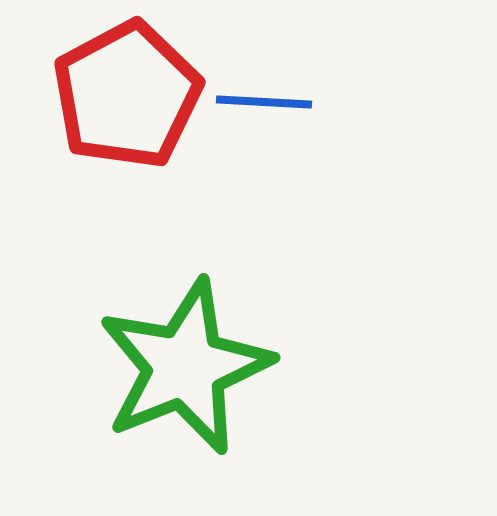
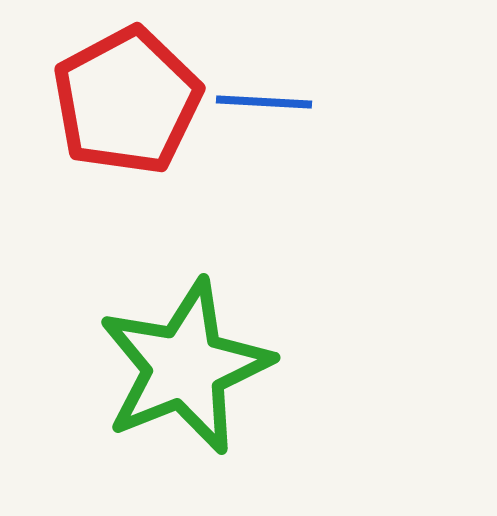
red pentagon: moved 6 px down
